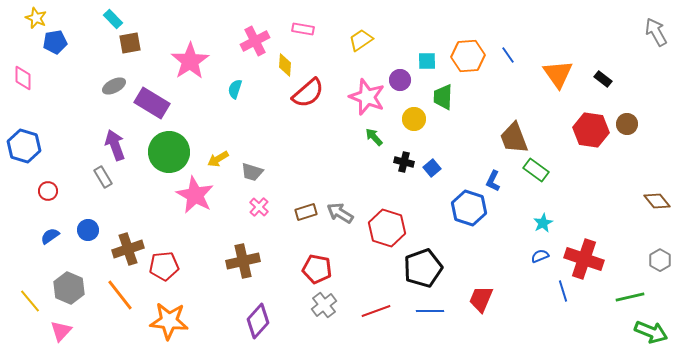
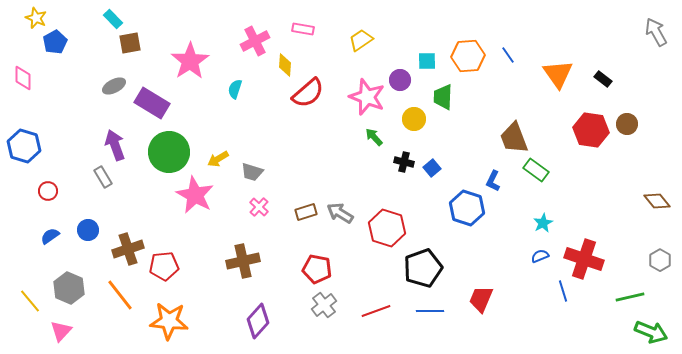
blue pentagon at (55, 42): rotated 20 degrees counterclockwise
blue hexagon at (469, 208): moved 2 px left
